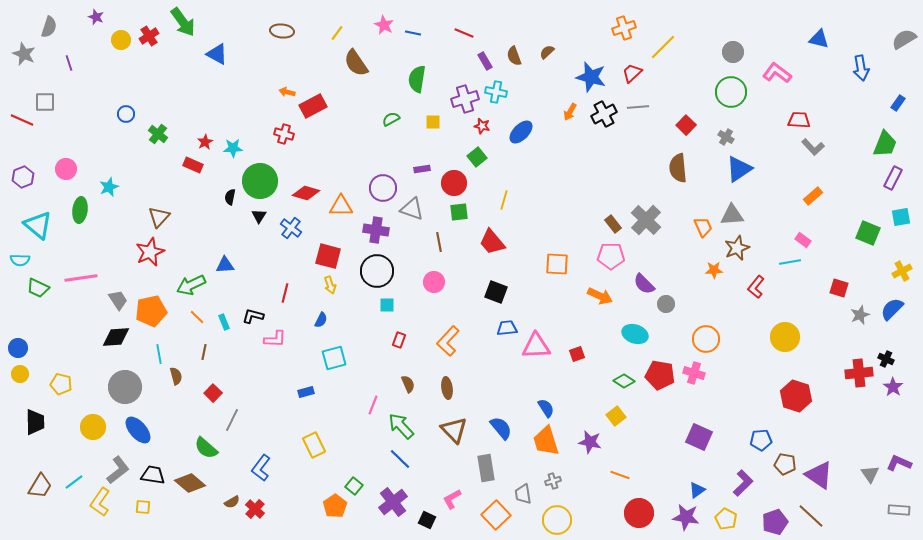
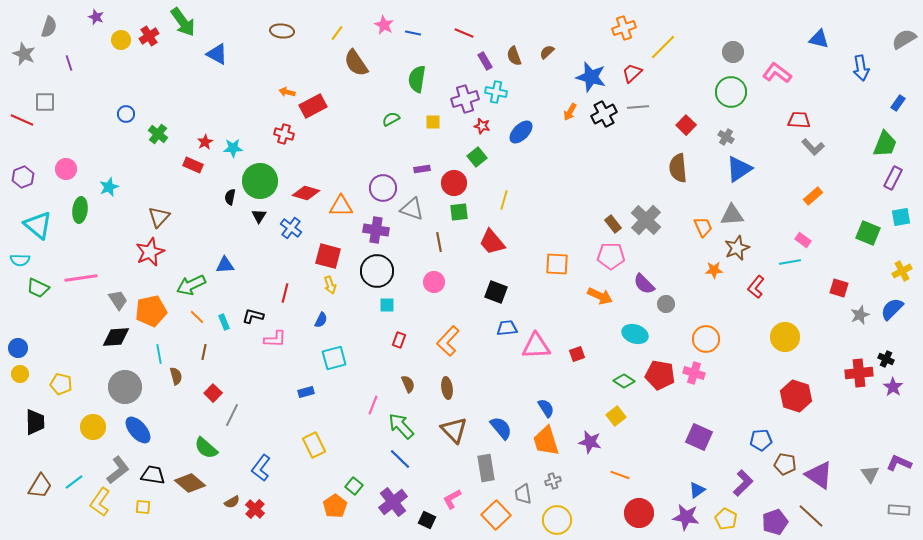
gray line at (232, 420): moved 5 px up
